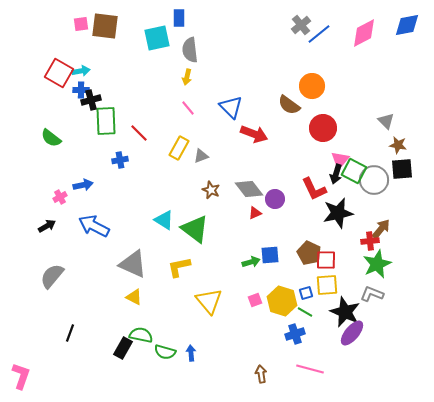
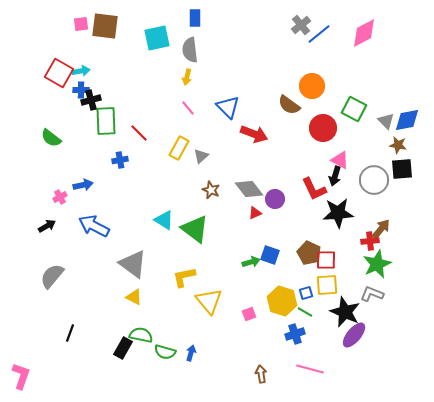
blue rectangle at (179, 18): moved 16 px right
blue diamond at (407, 25): moved 95 px down
blue triangle at (231, 107): moved 3 px left
gray triangle at (201, 156): rotated 21 degrees counterclockwise
pink triangle at (340, 160): rotated 42 degrees counterclockwise
green square at (354, 171): moved 62 px up
black arrow at (336, 174): moved 1 px left, 2 px down
black star at (338, 213): rotated 8 degrees clockwise
blue square at (270, 255): rotated 24 degrees clockwise
gray triangle at (133, 264): rotated 12 degrees clockwise
yellow L-shape at (179, 267): moved 5 px right, 10 px down
pink square at (255, 300): moved 6 px left, 14 px down
purple ellipse at (352, 333): moved 2 px right, 2 px down
blue arrow at (191, 353): rotated 21 degrees clockwise
